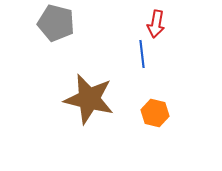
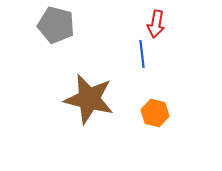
gray pentagon: moved 2 px down
